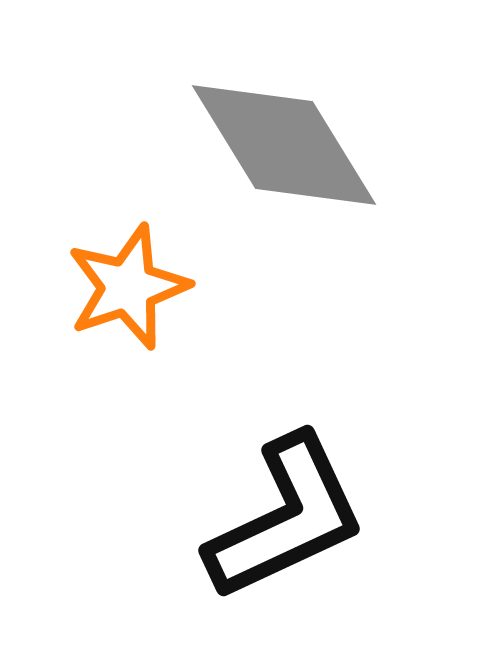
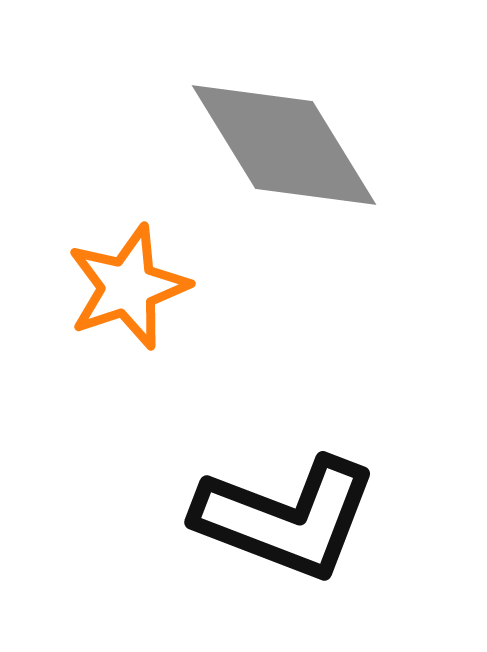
black L-shape: rotated 46 degrees clockwise
